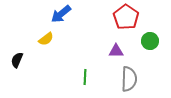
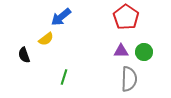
blue arrow: moved 3 px down
green circle: moved 6 px left, 11 px down
purple triangle: moved 5 px right
black semicircle: moved 7 px right, 5 px up; rotated 42 degrees counterclockwise
green line: moved 21 px left; rotated 14 degrees clockwise
